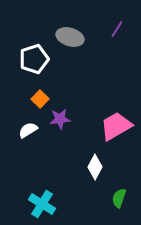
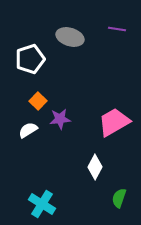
purple line: rotated 66 degrees clockwise
white pentagon: moved 4 px left
orange square: moved 2 px left, 2 px down
pink trapezoid: moved 2 px left, 4 px up
